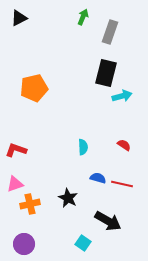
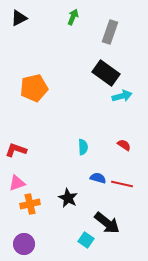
green arrow: moved 10 px left
black rectangle: rotated 68 degrees counterclockwise
pink triangle: moved 2 px right, 1 px up
black arrow: moved 1 px left, 2 px down; rotated 8 degrees clockwise
cyan square: moved 3 px right, 3 px up
